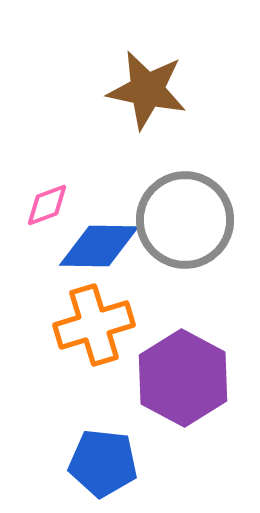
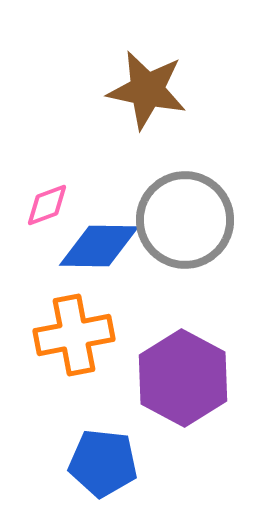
orange cross: moved 20 px left, 10 px down; rotated 6 degrees clockwise
